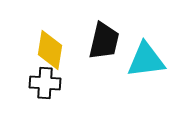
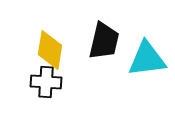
cyan triangle: moved 1 px right, 1 px up
black cross: moved 1 px right, 1 px up
